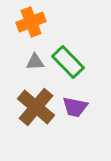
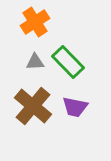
orange cross: moved 4 px right; rotated 12 degrees counterclockwise
brown cross: moved 3 px left, 1 px up
